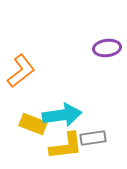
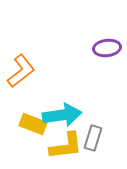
gray rectangle: rotated 65 degrees counterclockwise
